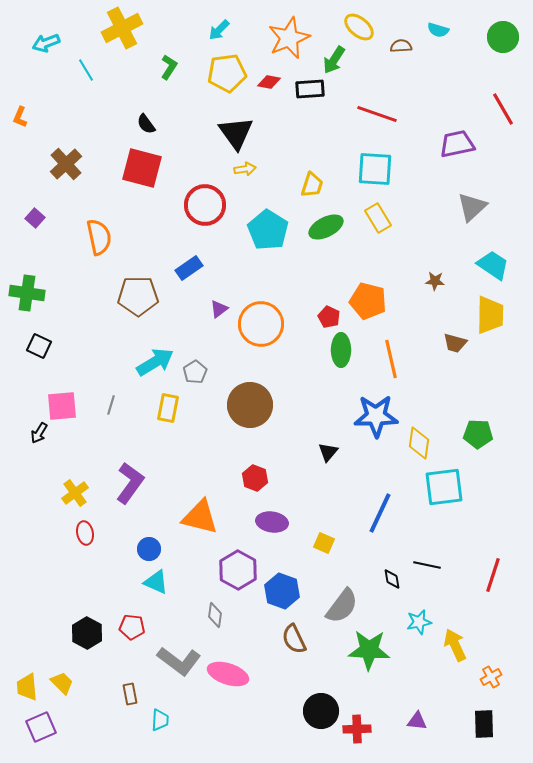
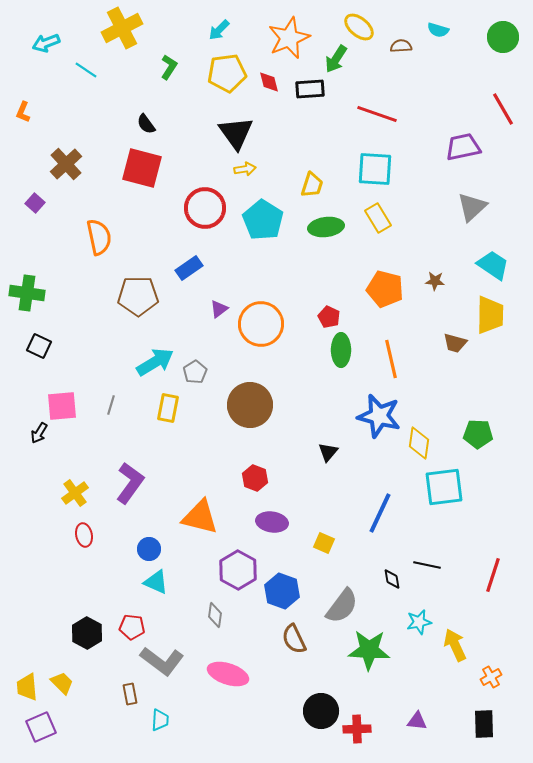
green arrow at (334, 60): moved 2 px right, 1 px up
cyan line at (86, 70): rotated 25 degrees counterclockwise
red diamond at (269, 82): rotated 65 degrees clockwise
orange L-shape at (20, 117): moved 3 px right, 5 px up
purple trapezoid at (457, 144): moved 6 px right, 3 px down
red circle at (205, 205): moved 3 px down
purple square at (35, 218): moved 15 px up
green ellipse at (326, 227): rotated 20 degrees clockwise
cyan pentagon at (268, 230): moved 5 px left, 10 px up
orange pentagon at (368, 301): moved 17 px right, 12 px up
blue star at (376, 416): moved 3 px right; rotated 15 degrees clockwise
red ellipse at (85, 533): moved 1 px left, 2 px down
gray L-shape at (179, 661): moved 17 px left
